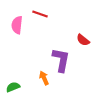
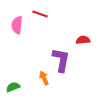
red semicircle: rotated 136 degrees clockwise
